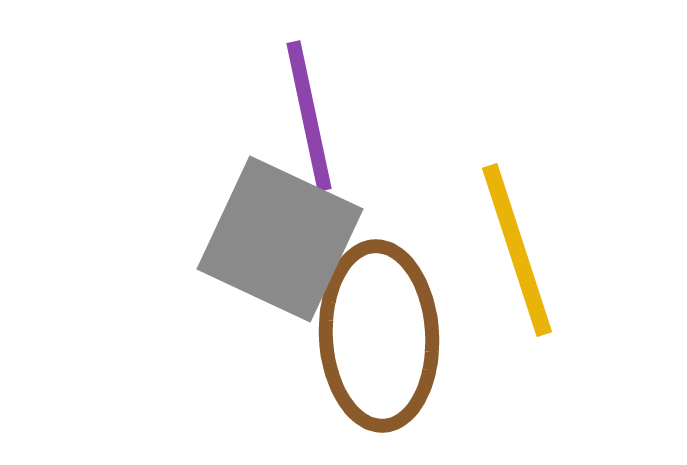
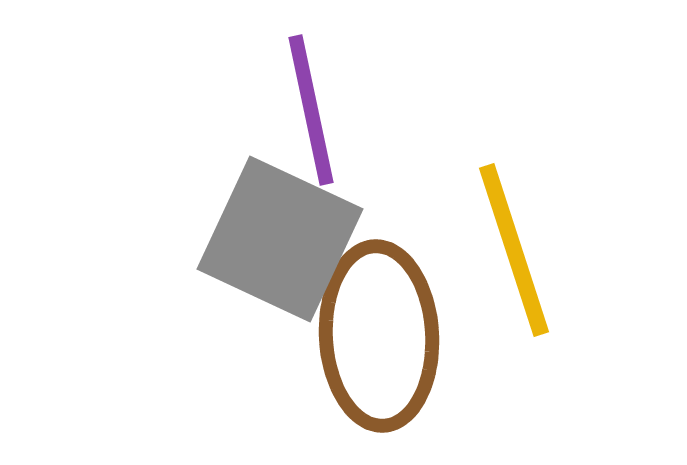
purple line: moved 2 px right, 6 px up
yellow line: moved 3 px left
